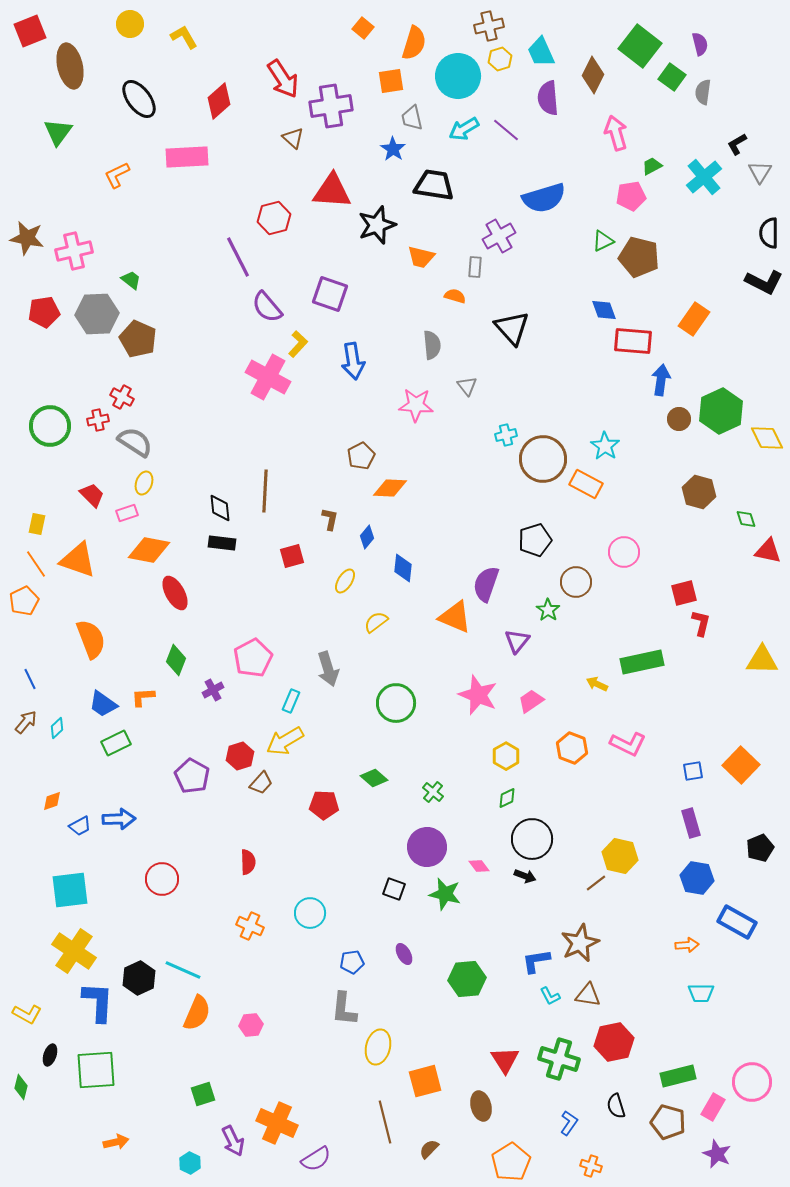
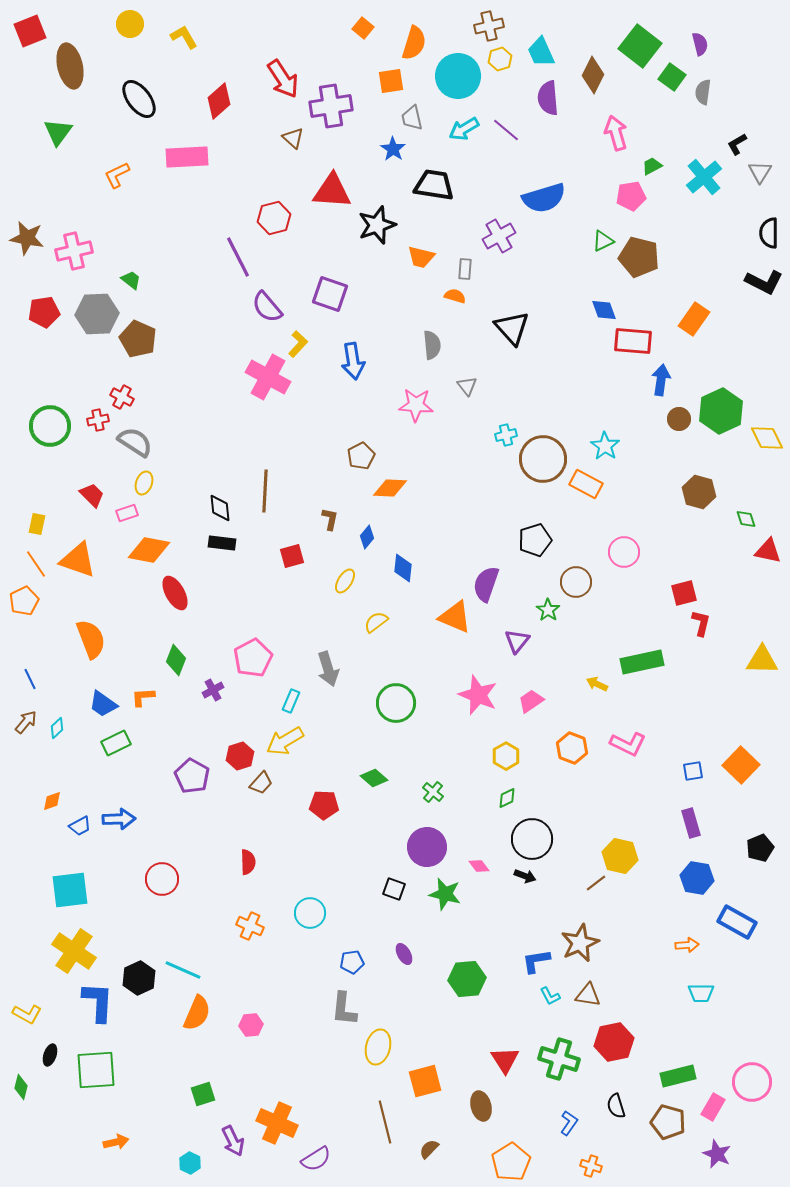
gray rectangle at (475, 267): moved 10 px left, 2 px down
